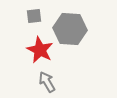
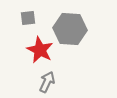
gray square: moved 6 px left, 2 px down
gray arrow: rotated 55 degrees clockwise
